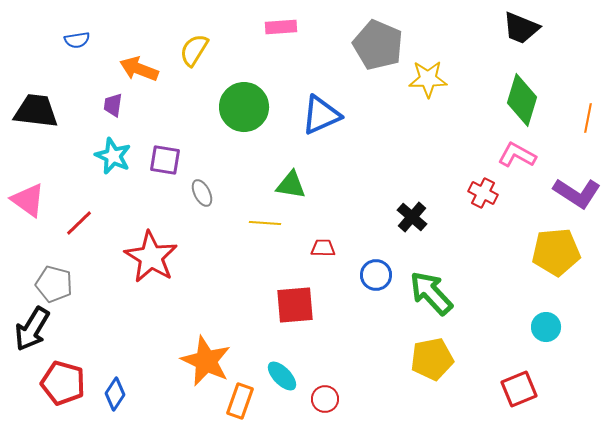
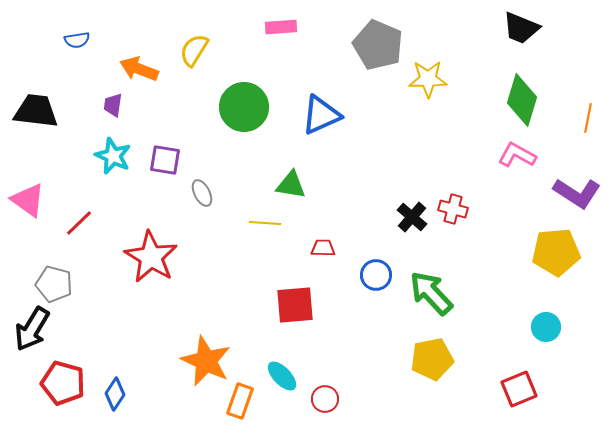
red cross at (483, 193): moved 30 px left, 16 px down; rotated 12 degrees counterclockwise
